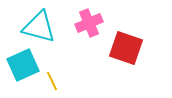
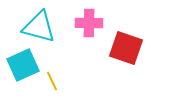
pink cross: rotated 24 degrees clockwise
